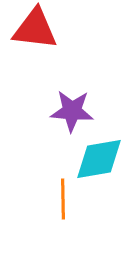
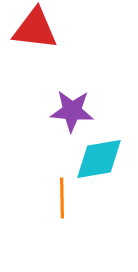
orange line: moved 1 px left, 1 px up
